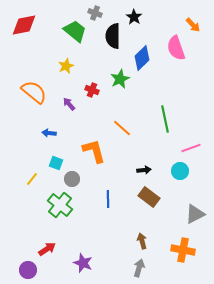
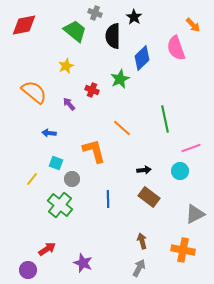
gray arrow: rotated 12 degrees clockwise
